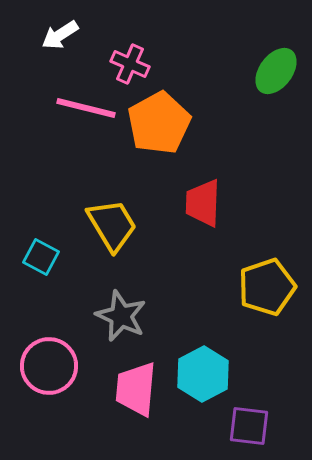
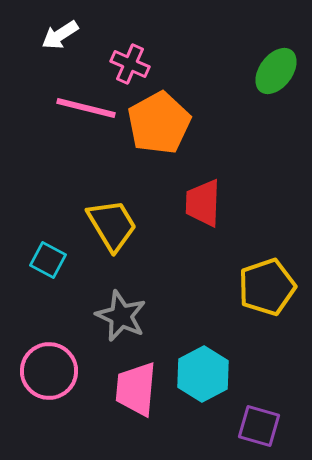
cyan square: moved 7 px right, 3 px down
pink circle: moved 5 px down
purple square: moved 10 px right; rotated 9 degrees clockwise
